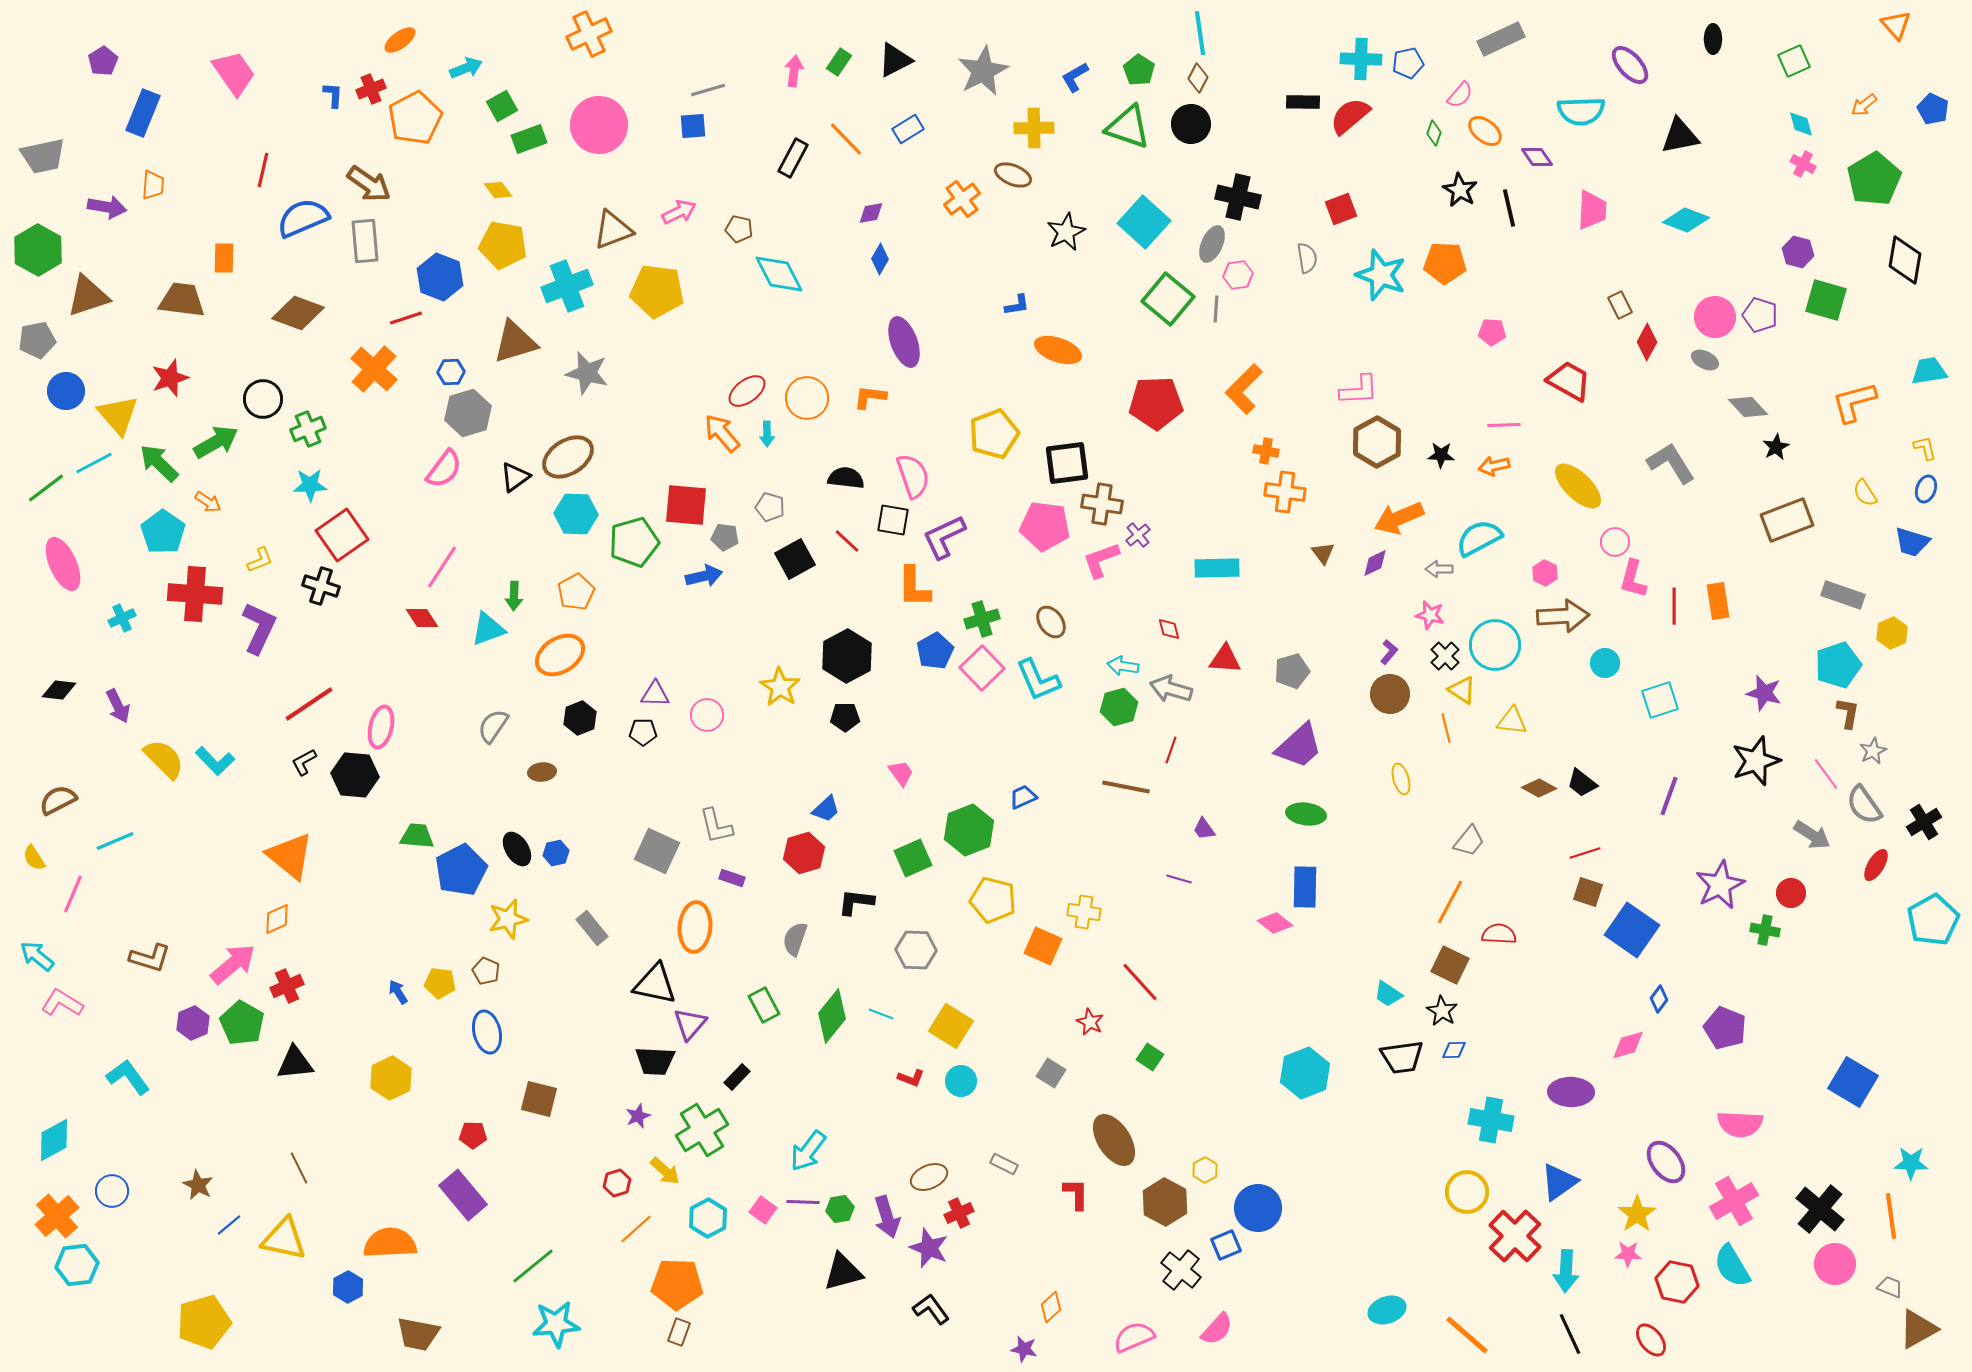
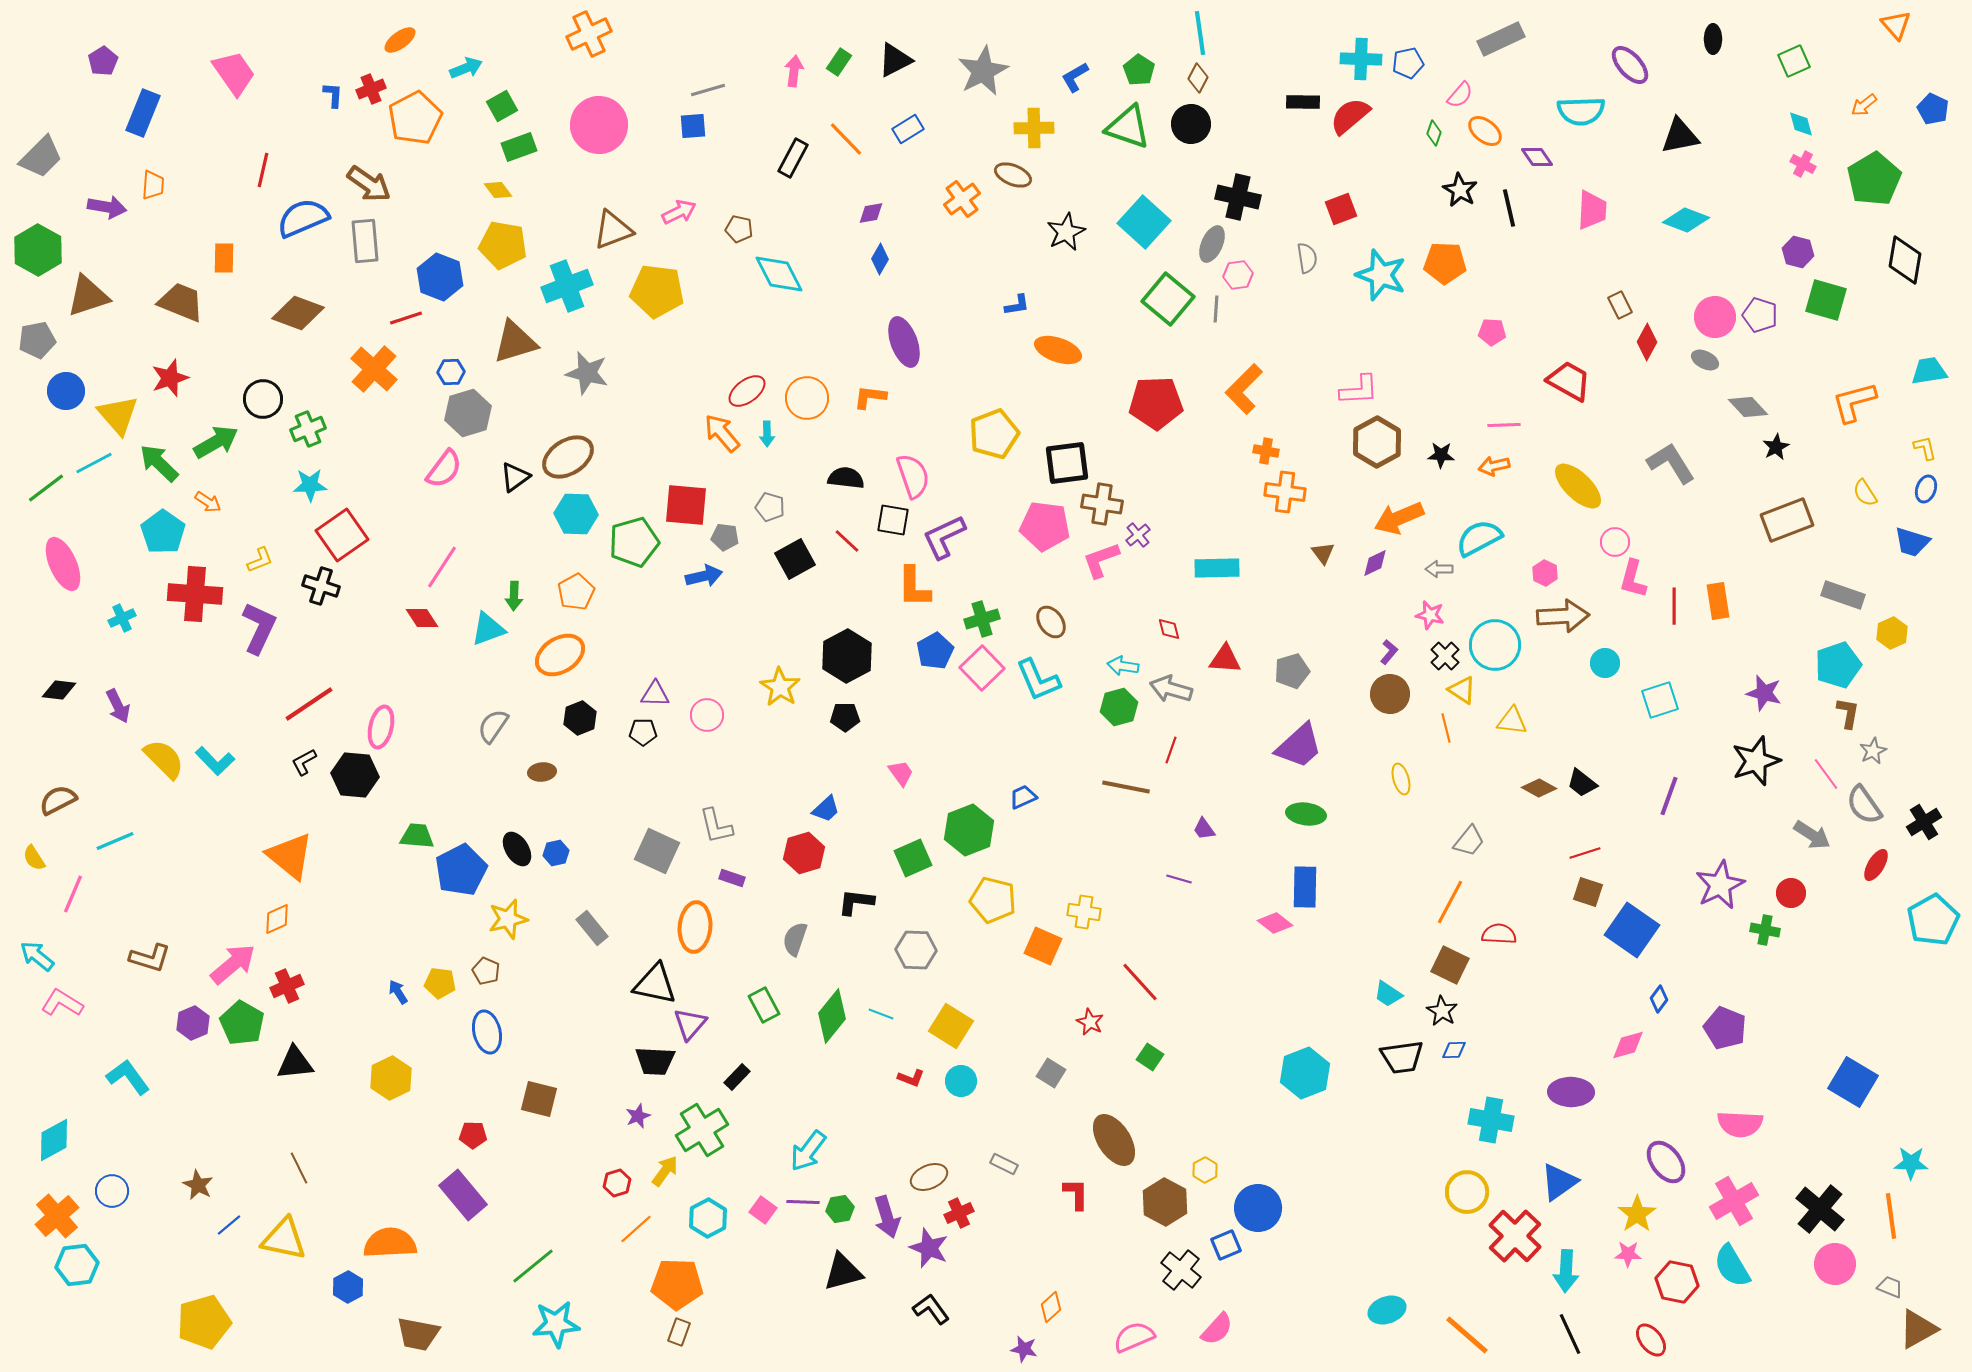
green rectangle at (529, 139): moved 10 px left, 8 px down
gray trapezoid at (43, 156): moved 2 px left, 1 px down; rotated 33 degrees counterclockwise
brown trapezoid at (182, 300): moved 1 px left, 2 px down; rotated 15 degrees clockwise
yellow arrow at (665, 1171): rotated 96 degrees counterclockwise
